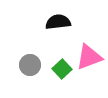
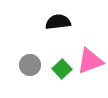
pink triangle: moved 1 px right, 4 px down
